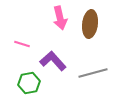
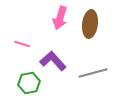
pink arrow: rotated 30 degrees clockwise
